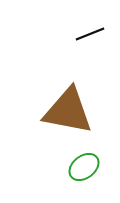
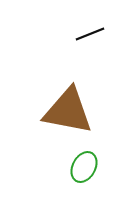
green ellipse: rotated 24 degrees counterclockwise
